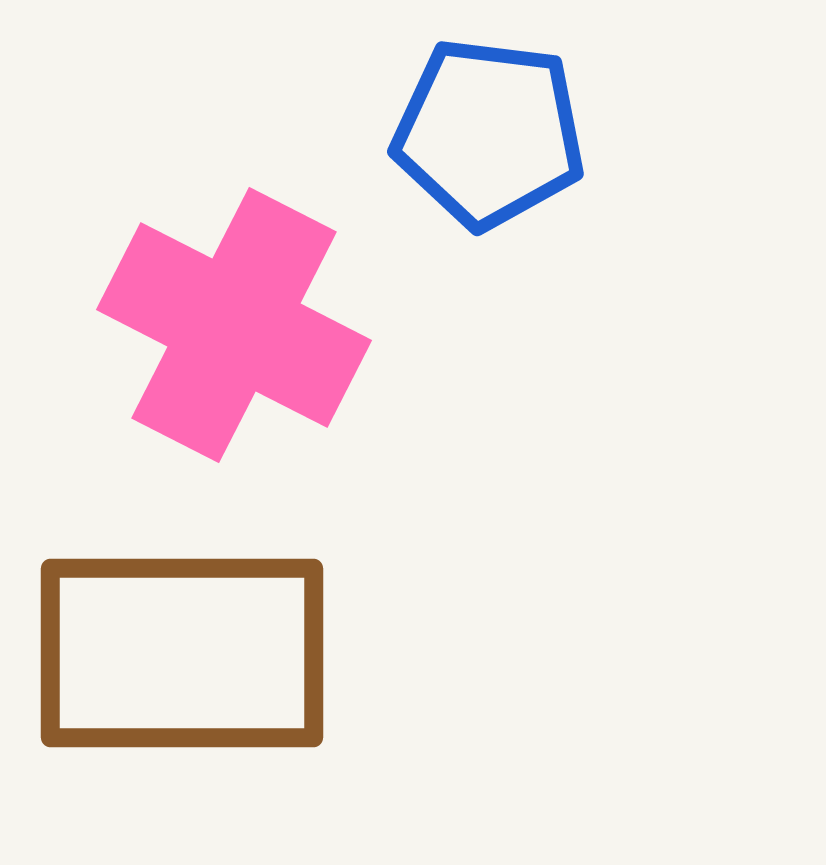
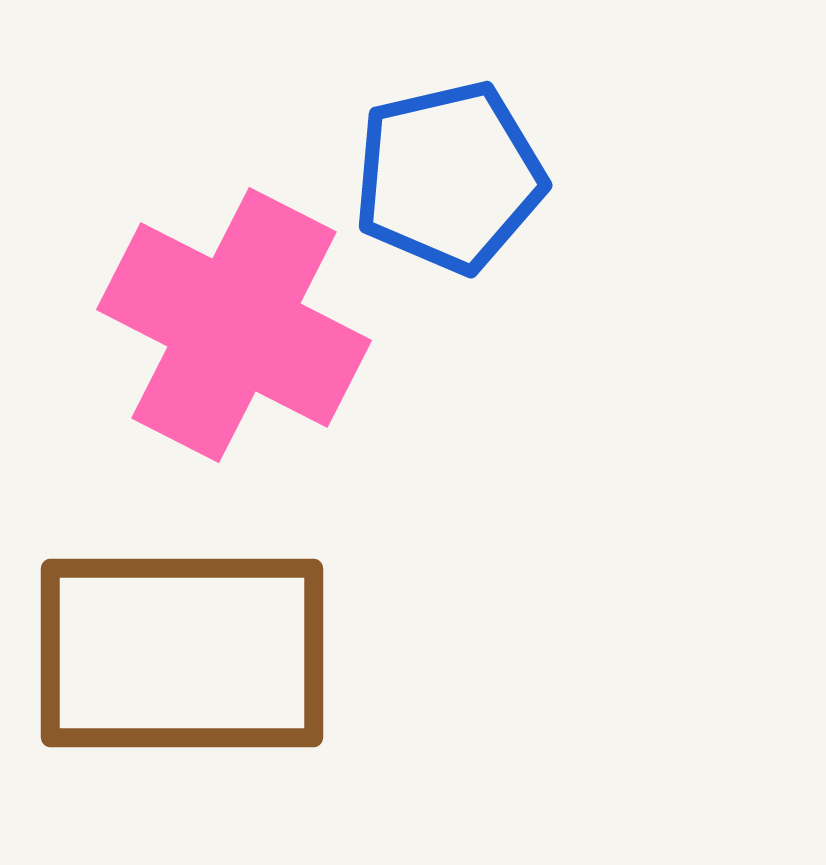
blue pentagon: moved 40 px left, 44 px down; rotated 20 degrees counterclockwise
